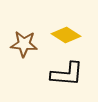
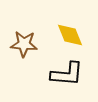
yellow diamond: moved 4 px right; rotated 36 degrees clockwise
